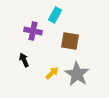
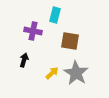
cyan rectangle: rotated 14 degrees counterclockwise
black arrow: rotated 40 degrees clockwise
gray star: moved 1 px left, 1 px up
